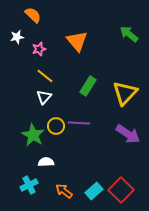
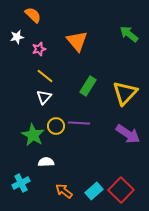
cyan cross: moved 8 px left, 2 px up
